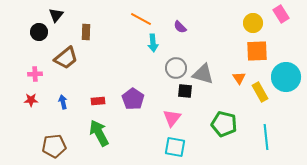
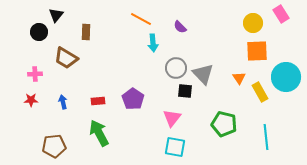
brown trapezoid: rotated 70 degrees clockwise
gray triangle: rotated 30 degrees clockwise
